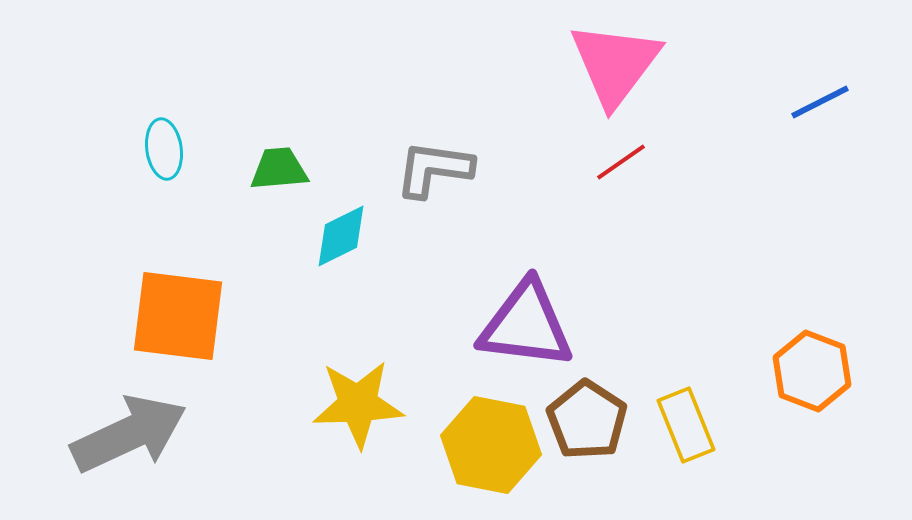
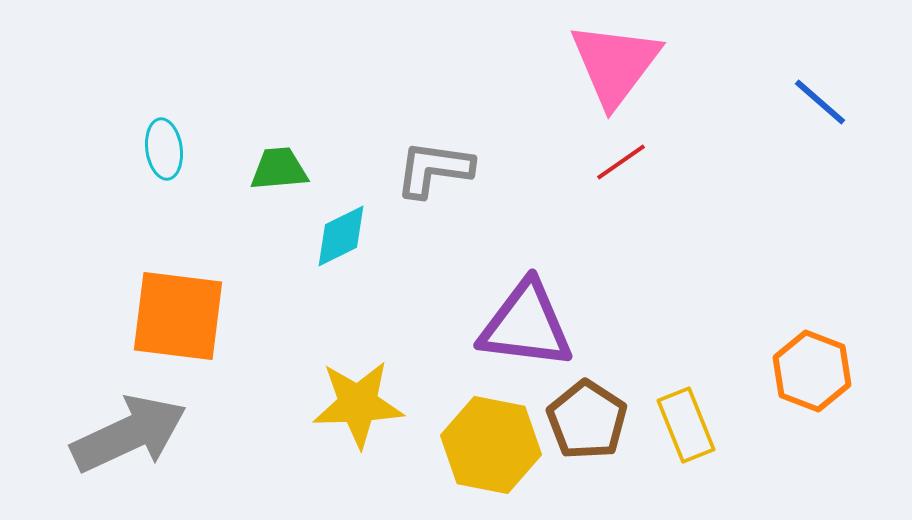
blue line: rotated 68 degrees clockwise
